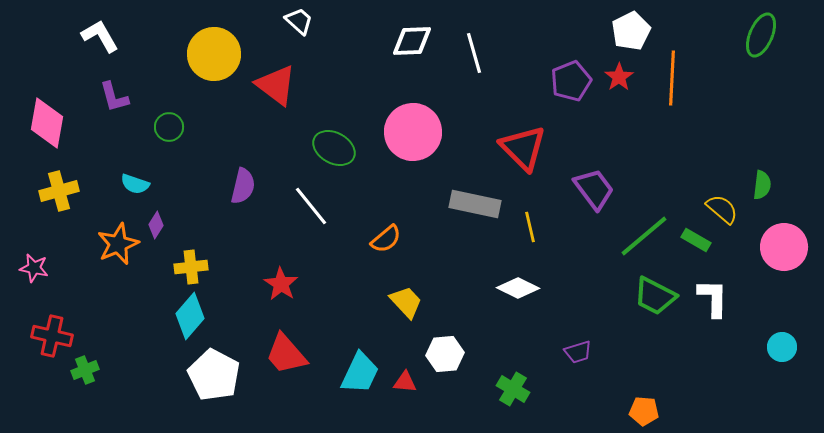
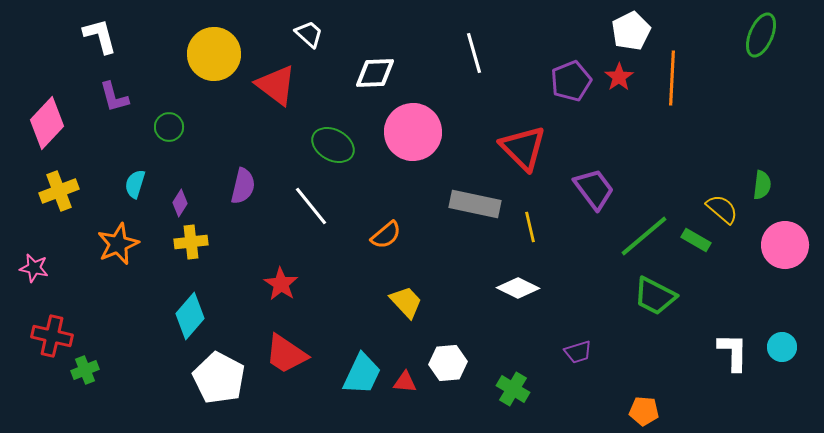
white trapezoid at (299, 21): moved 10 px right, 13 px down
white L-shape at (100, 36): rotated 15 degrees clockwise
white diamond at (412, 41): moved 37 px left, 32 px down
pink diamond at (47, 123): rotated 33 degrees clockwise
green ellipse at (334, 148): moved 1 px left, 3 px up
cyan semicircle at (135, 184): rotated 88 degrees clockwise
yellow cross at (59, 191): rotated 6 degrees counterclockwise
purple diamond at (156, 225): moved 24 px right, 22 px up
orange semicircle at (386, 239): moved 4 px up
pink circle at (784, 247): moved 1 px right, 2 px up
yellow cross at (191, 267): moved 25 px up
white L-shape at (713, 298): moved 20 px right, 54 px down
red trapezoid at (286, 354): rotated 15 degrees counterclockwise
white hexagon at (445, 354): moved 3 px right, 9 px down
cyan trapezoid at (360, 373): moved 2 px right, 1 px down
white pentagon at (214, 375): moved 5 px right, 3 px down
